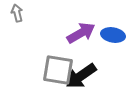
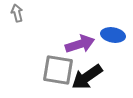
purple arrow: moved 1 px left, 11 px down; rotated 12 degrees clockwise
black arrow: moved 6 px right, 1 px down
